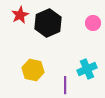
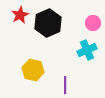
cyan cross: moved 19 px up
